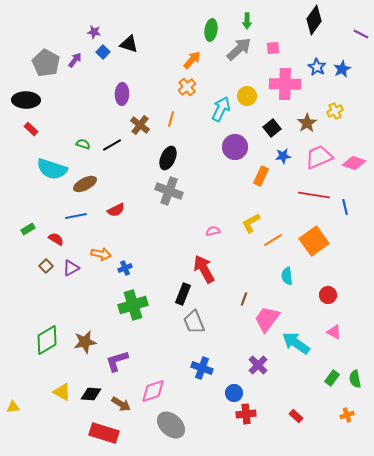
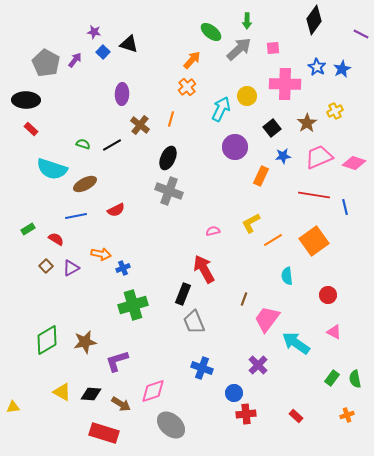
green ellipse at (211, 30): moved 2 px down; rotated 60 degrees counterclockwise
blue cross at (125, 268): moved 2 px left
